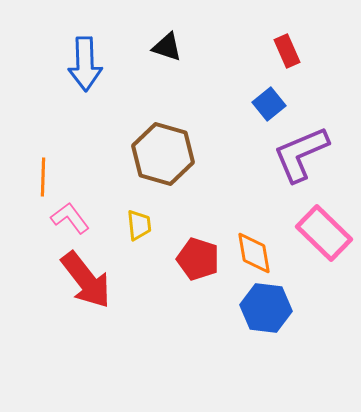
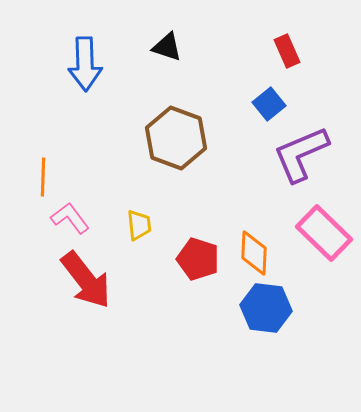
brown hexagon: moved 13 px right, 16 px up; rotated 4 degrees clockwise
orange diamond: rotated 12 degrees clockwise
